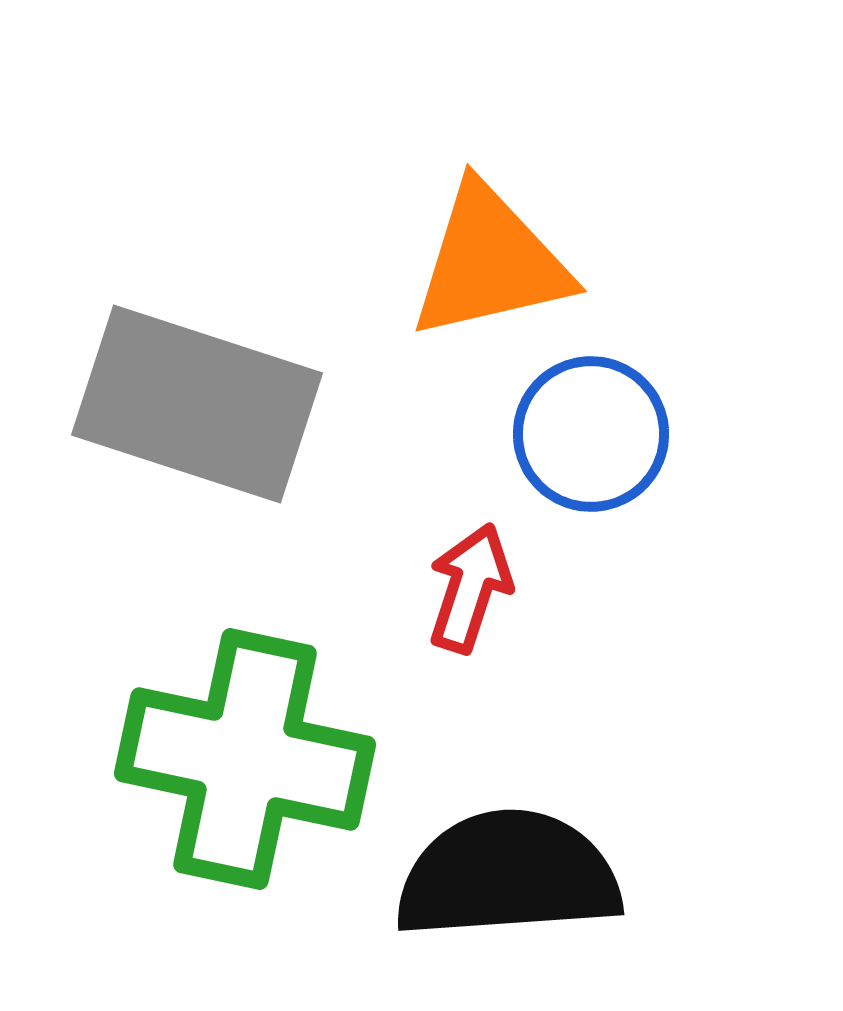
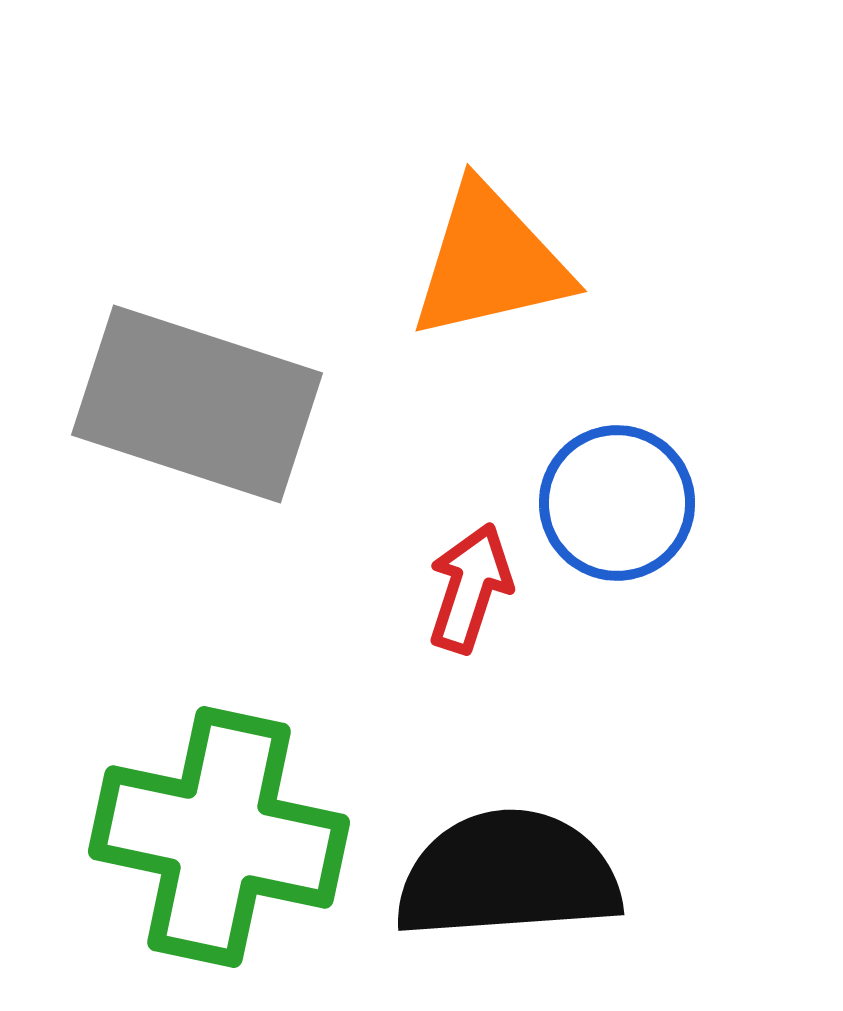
blue circle: moved 26 px right, 69 px down
green cross: moved 26 px left, 78 px down
